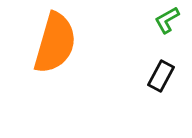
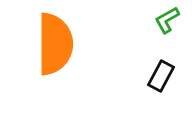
orange semicircle: moved 1 px down; rotated 16 degrees counterclockwise
